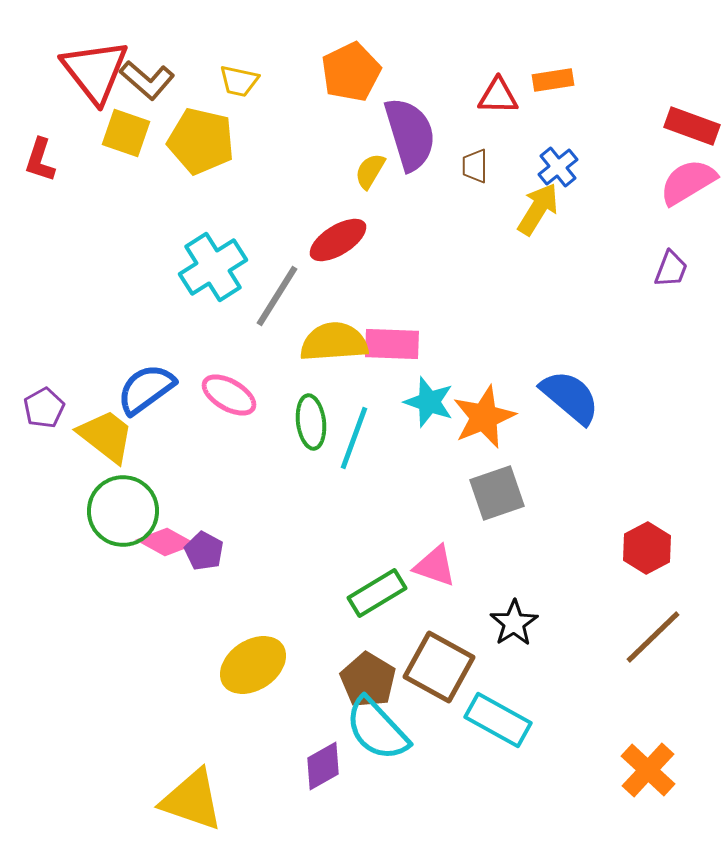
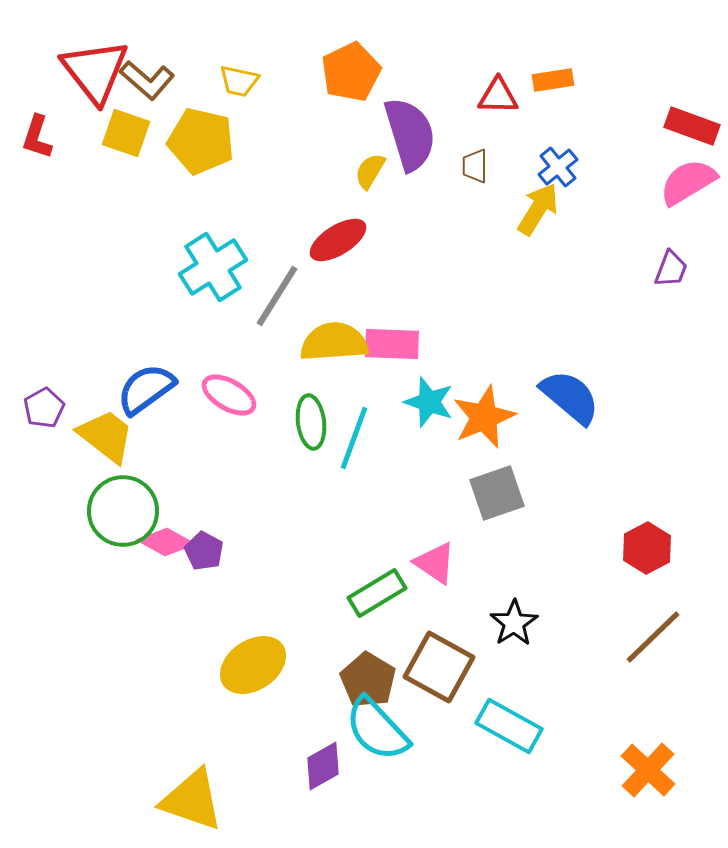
red L-shape at (40, 160): moved 3 px left, 23 px up
pink triangle at (435, 566): moved 3 px up; rotated 15 degrees clockwise
cyan rectangle at (498, 720): moved 11 px right, 6 px down
